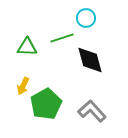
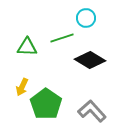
black diamond: rotated 44 degrees counterclockwise
yellow arrow: moved 1 px left, 1 px down
green pentagon: rotated 8 degrees counterclockwise
